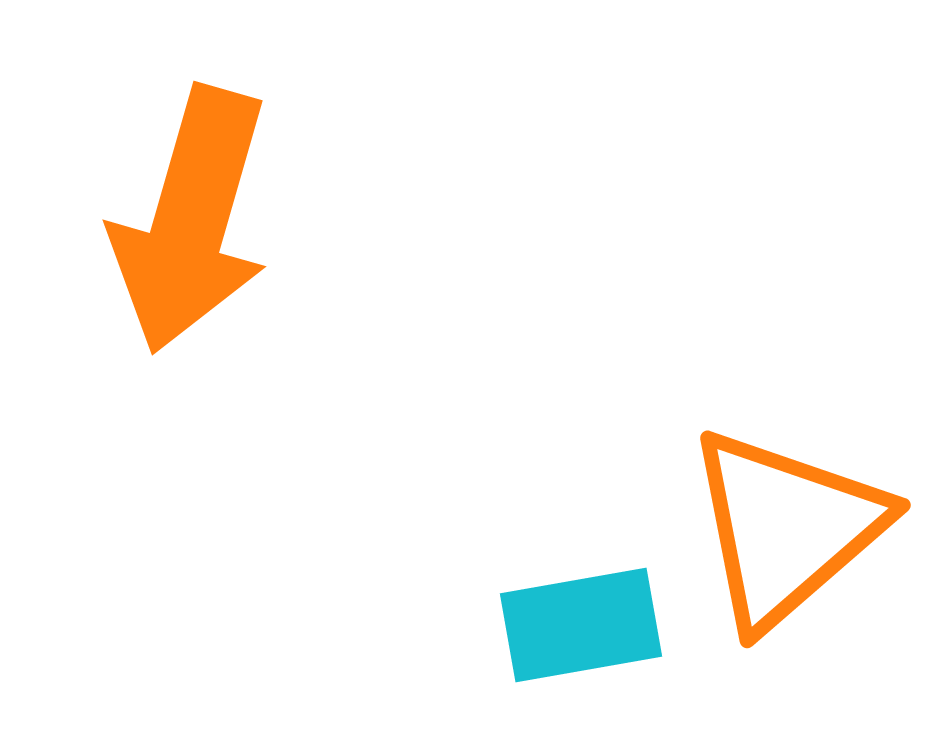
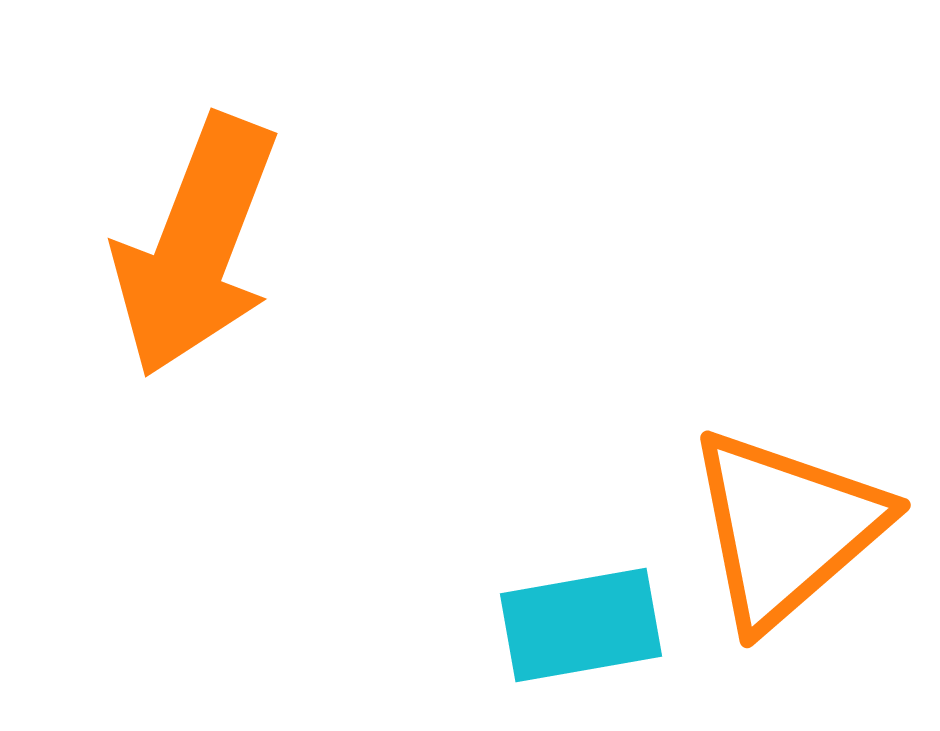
orange arrow: moved 5 px right, 26 px down; rotated 5 degrees clockwise
